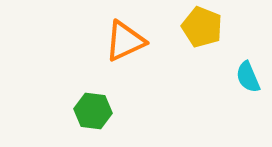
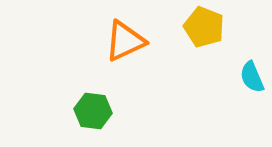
yellow pentagon: moved 2 px right
cyan semicircle: moved 4 px right
